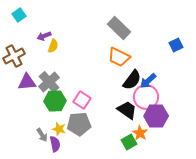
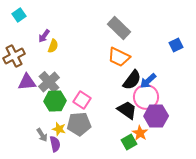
purple arrow: rotated 32 degrees counterclockwise
